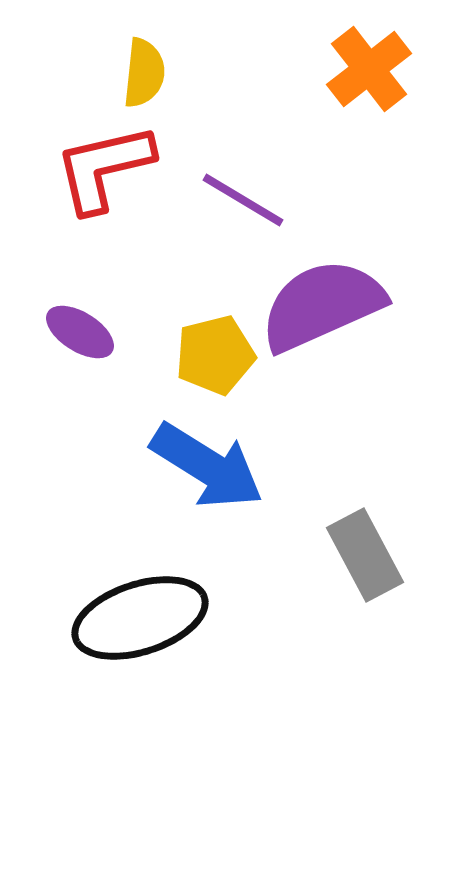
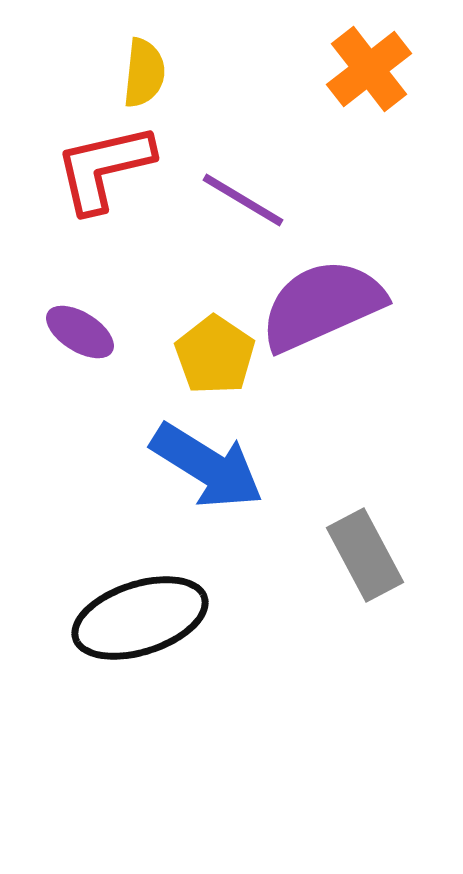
yellow pentagon: rotated 24 degrees counterclockwise
